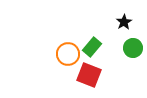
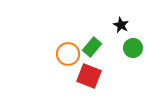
black star: moved 3 px left, 3 px down; rotated 14 degrees counterclockwise
red square: moved 1 px down
